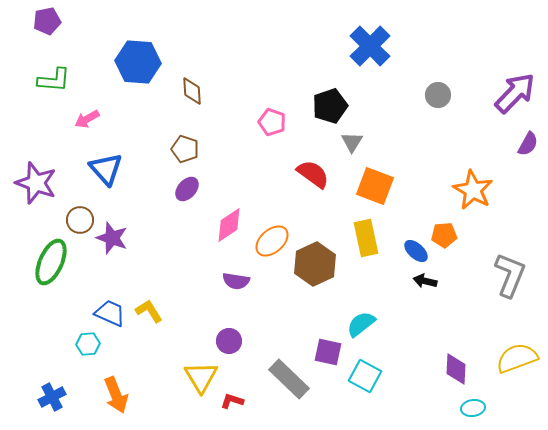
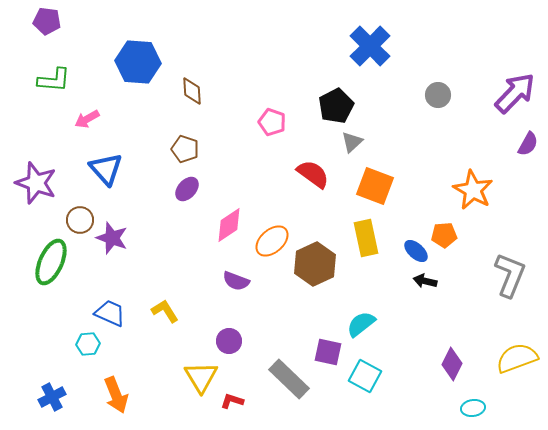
purple pentagon at (47, 21): rotated 20 degrees clockwise
black pentagon at (330, 106): moved 6 px right; rotated 8 degrees counterclockwise
gray triangle at (352, 142): rotated 15 degrees clockwise
purple semicircle at (236, 281): rotated 12 degrees clockwise
yellow L-shape at (149, 311): moved 16 px right
purple diamond at (456, 369): moved 4 px left, 5 px up; rotated 24 degrees clockwise
